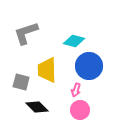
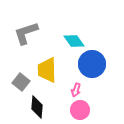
cyan diamond: rotated 40 degrees clockwise
blue circle: moved 3 px right, 2 px up
gray square: rotated 24 degrees clockwise
black diamond: rotated 50 degrees clockwise
